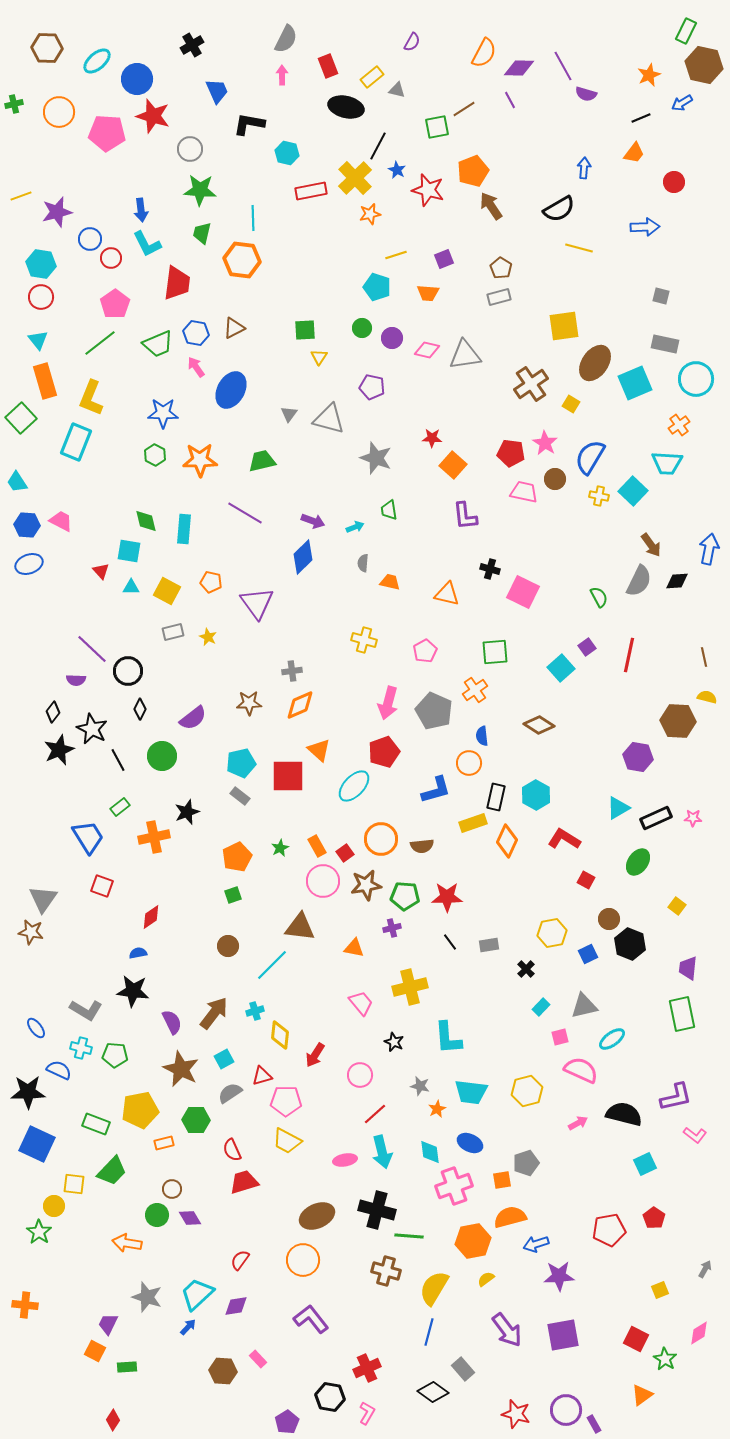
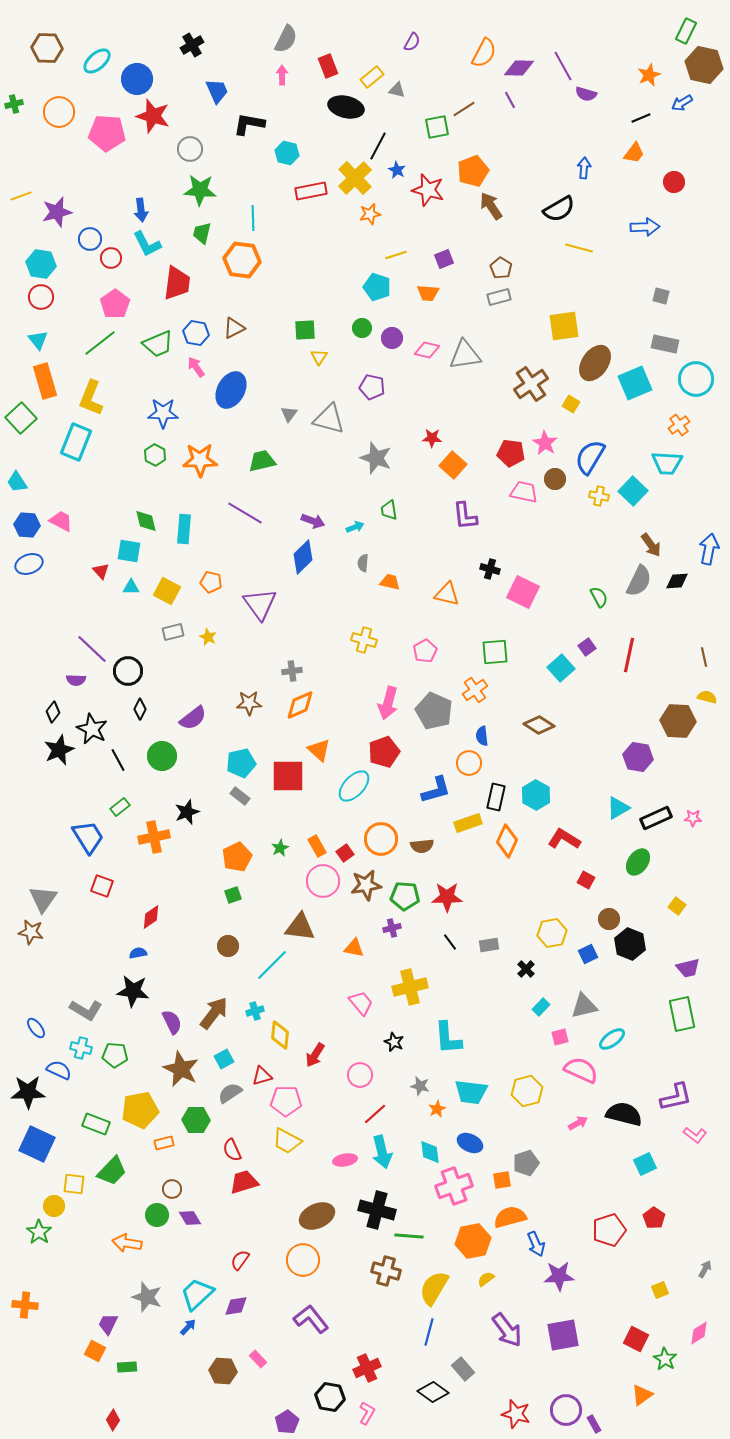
purple triangle at (257, 603): moved 3 px right, 1 px down
yellow rectangle at (473, 823): moved 5 px left
purple trapezoid at (688, 968): rotated 110 degrees counterclockwise
red pentagon at (609, 1230): rotated 8 degrees counterclockwise
blue arrow at (536, 1244): rotated 95 degrees counterclockwise
